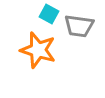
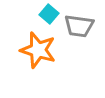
cyan square: rotated 12 degrees clockwise
